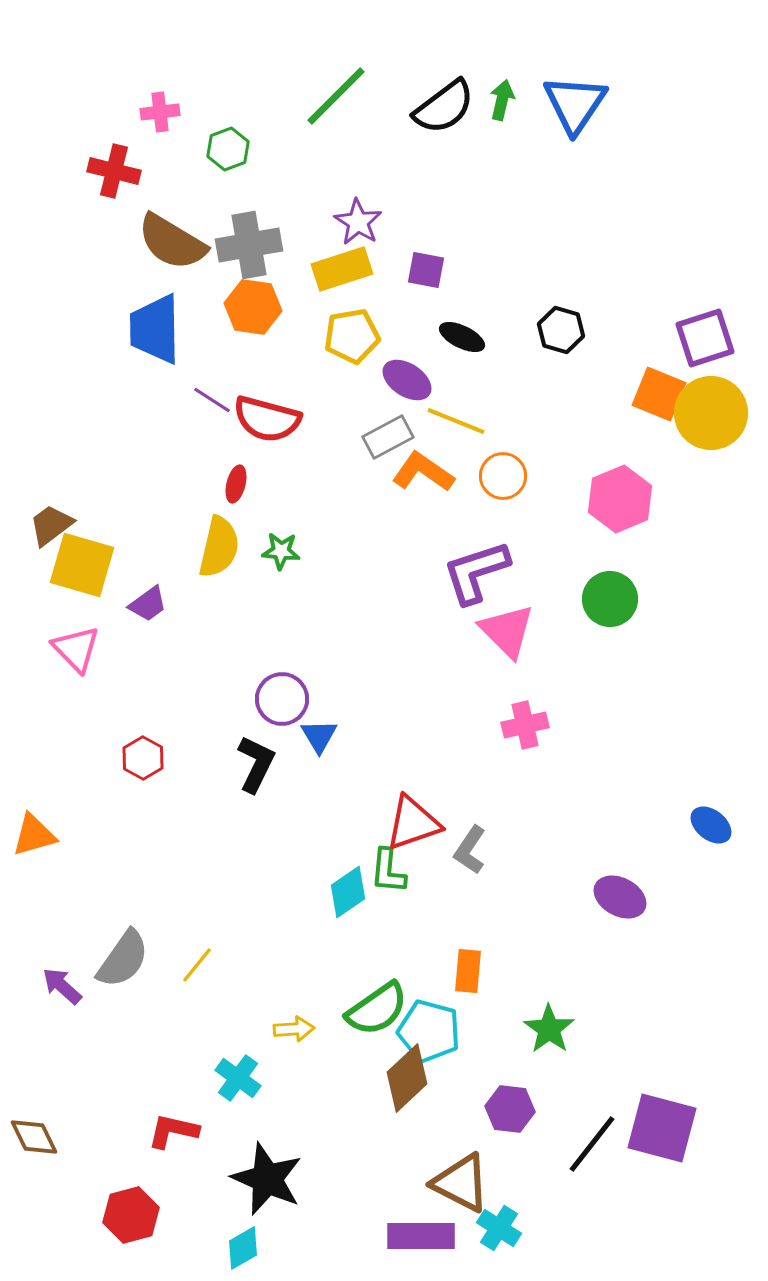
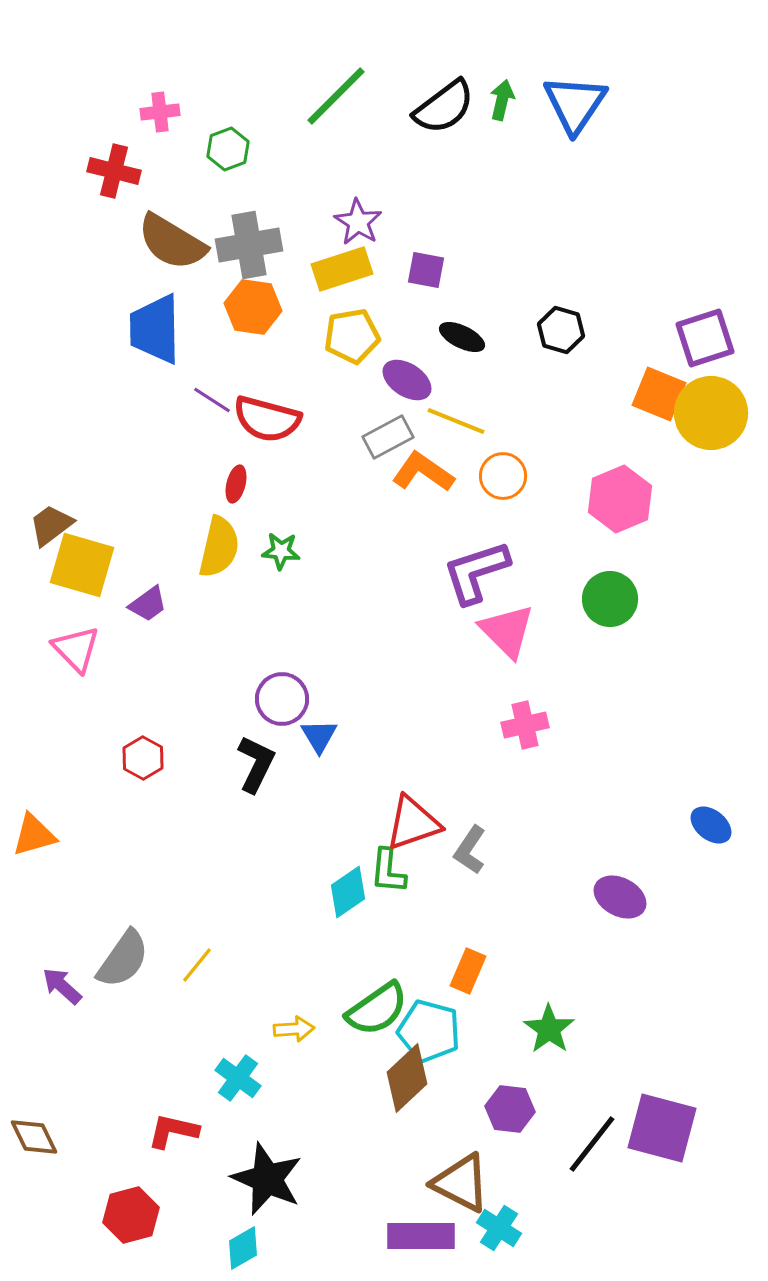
orange rectangle at (468, 971): rotated 18 degrees clockwise
